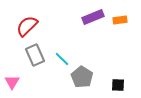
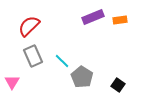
red semicircle: moved 2 px right
gray rectangle: moved 2 px left, 1 px down
cyan line: moved 2 px down
black square: rotated 32 degrees clockwise
